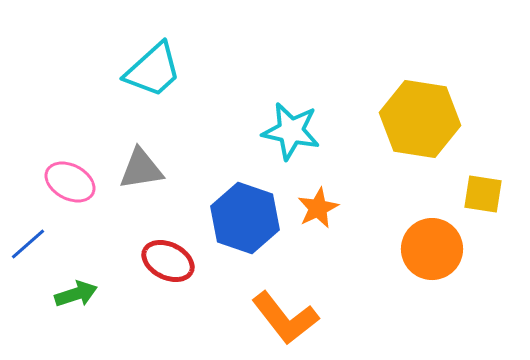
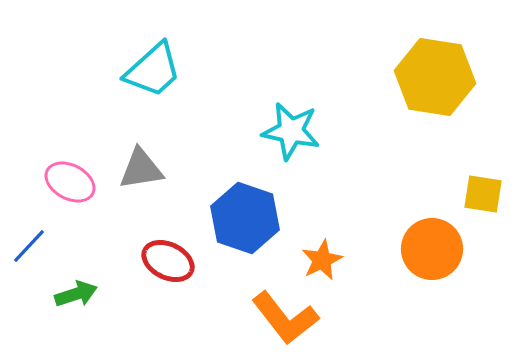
yellow hexagon: moved 15 px right, 42 px up
orange star: moved 4 px right, 52 px down
blue line: moved 1 px right, 2 px down; rotated 6 degrees counterclockwise
